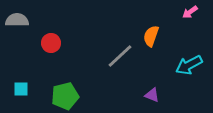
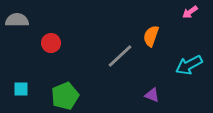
green pentagon: rotated 8 degrees counterclockwise
